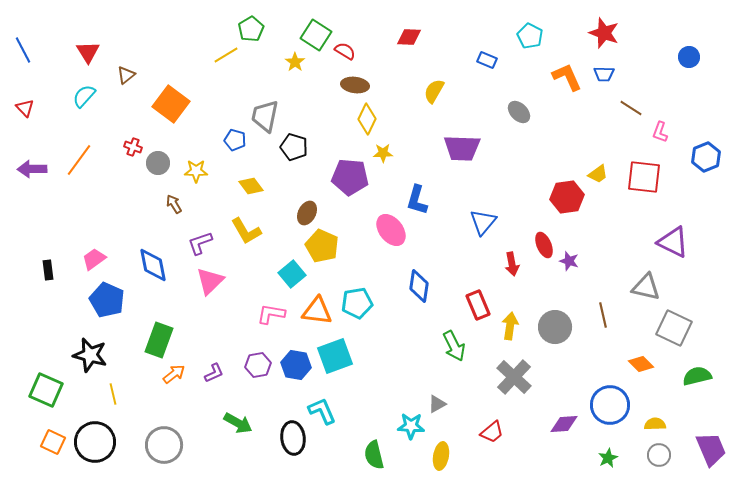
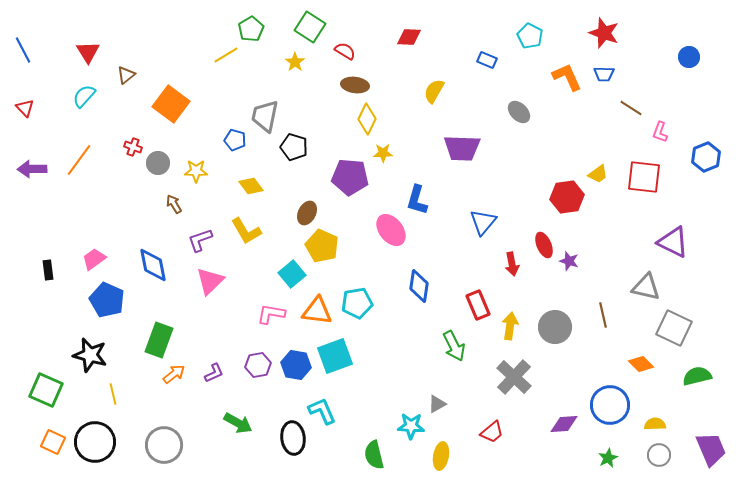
green square at (316, 35): moved 6 px left, 8 px up
purple L-shape at (200, 243): moved 3 px up
